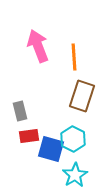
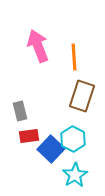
blue square: rotated 28 degrees clockwise
